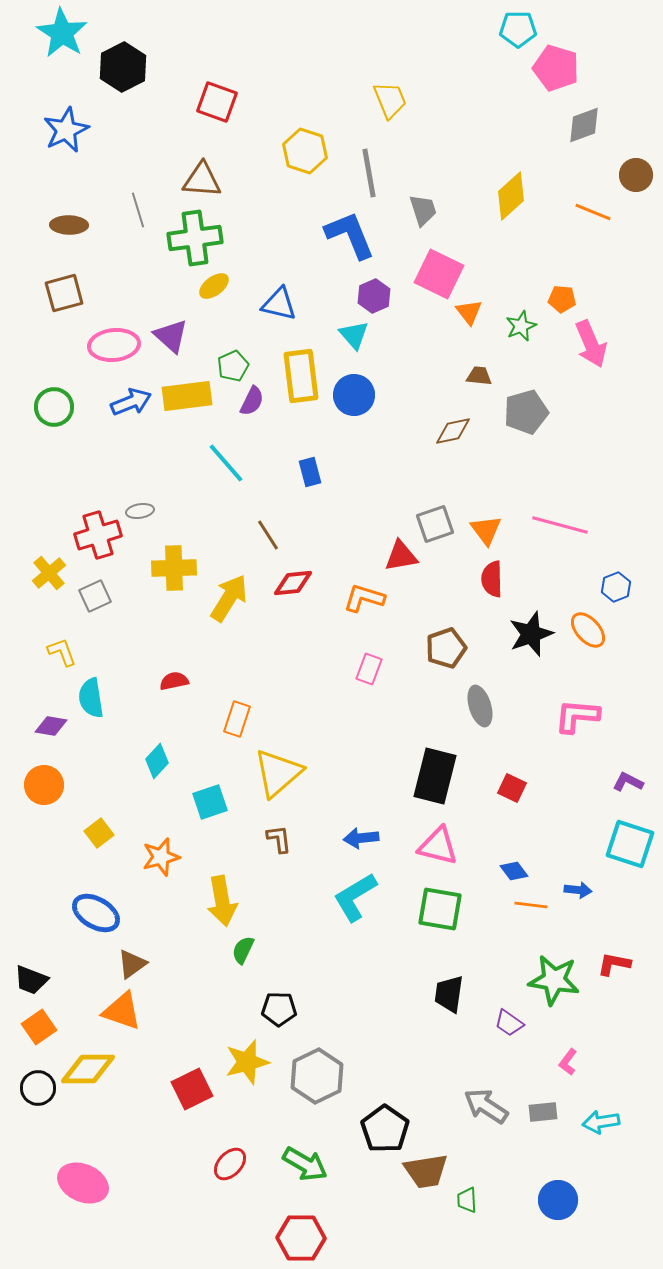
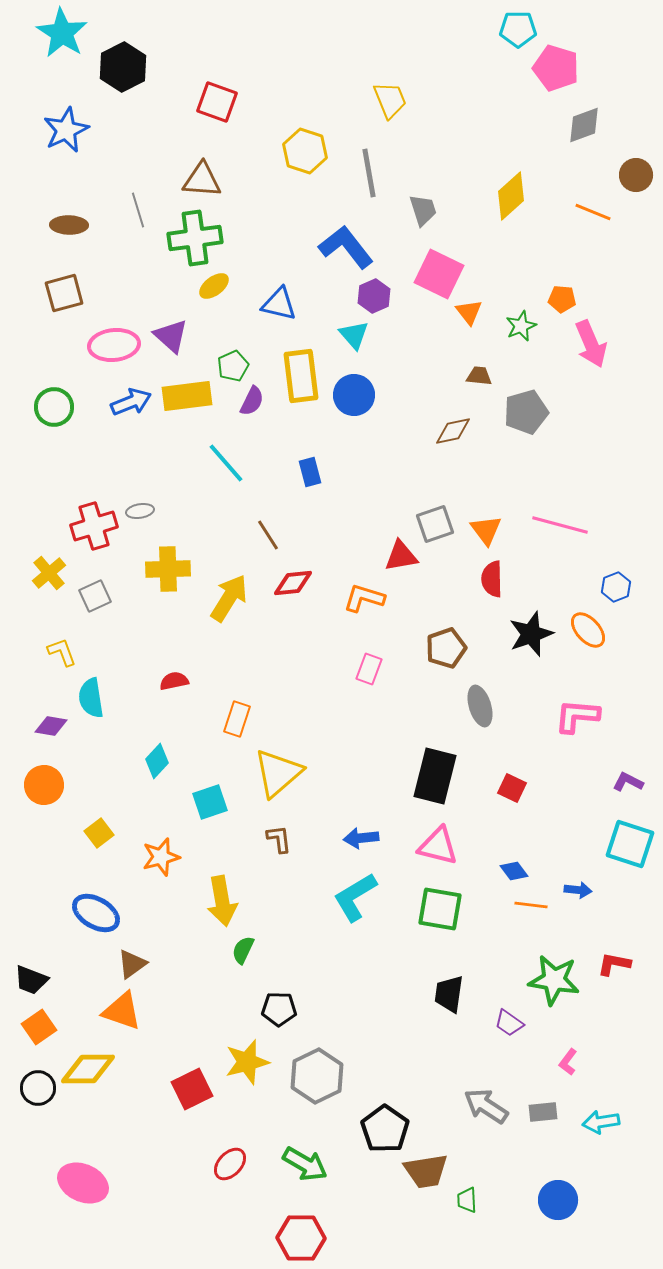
blue L-shape at (350, 235): moved 4 px left, 12 px down; rotated 16 degrees counterclockwise
red cross at (98, 535): moved 4 px left, 9 px up
yellow cross at (174, 568): moved 6 px left, 1 px down
